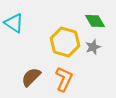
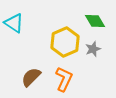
yellow hexagon: rotated 20 degrees clockwise
gray star: moved 2 px down
